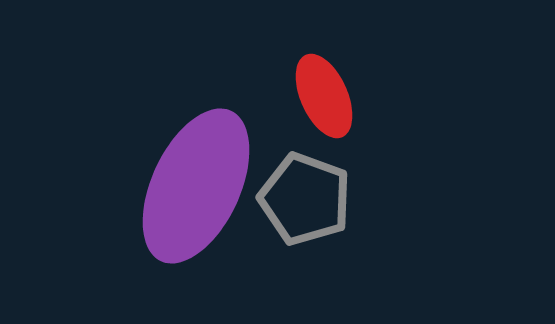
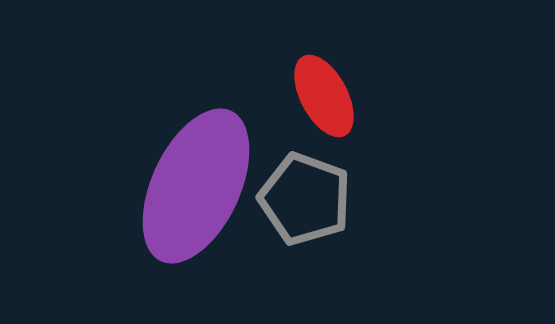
red ellipse: rotated 4 degrees counterclockwise
